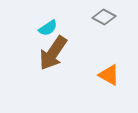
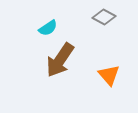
brown arrow: moved 7 px right, 7 px down
orange triangle: rotated 20 degrees clockwise
